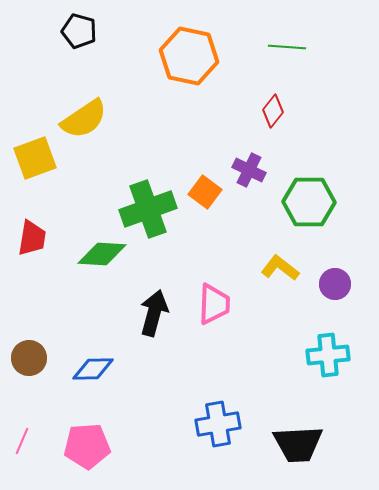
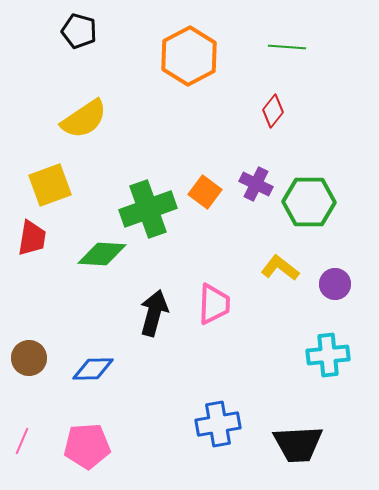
orange hexagon: rotated 20 degrees clockwise
yellow square: moved 15 px right, 27 px down
purple cross: moved 7 px right, 14 px down
